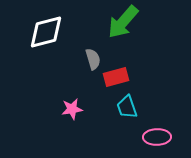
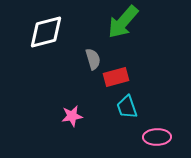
pink star: moved 7 px down
